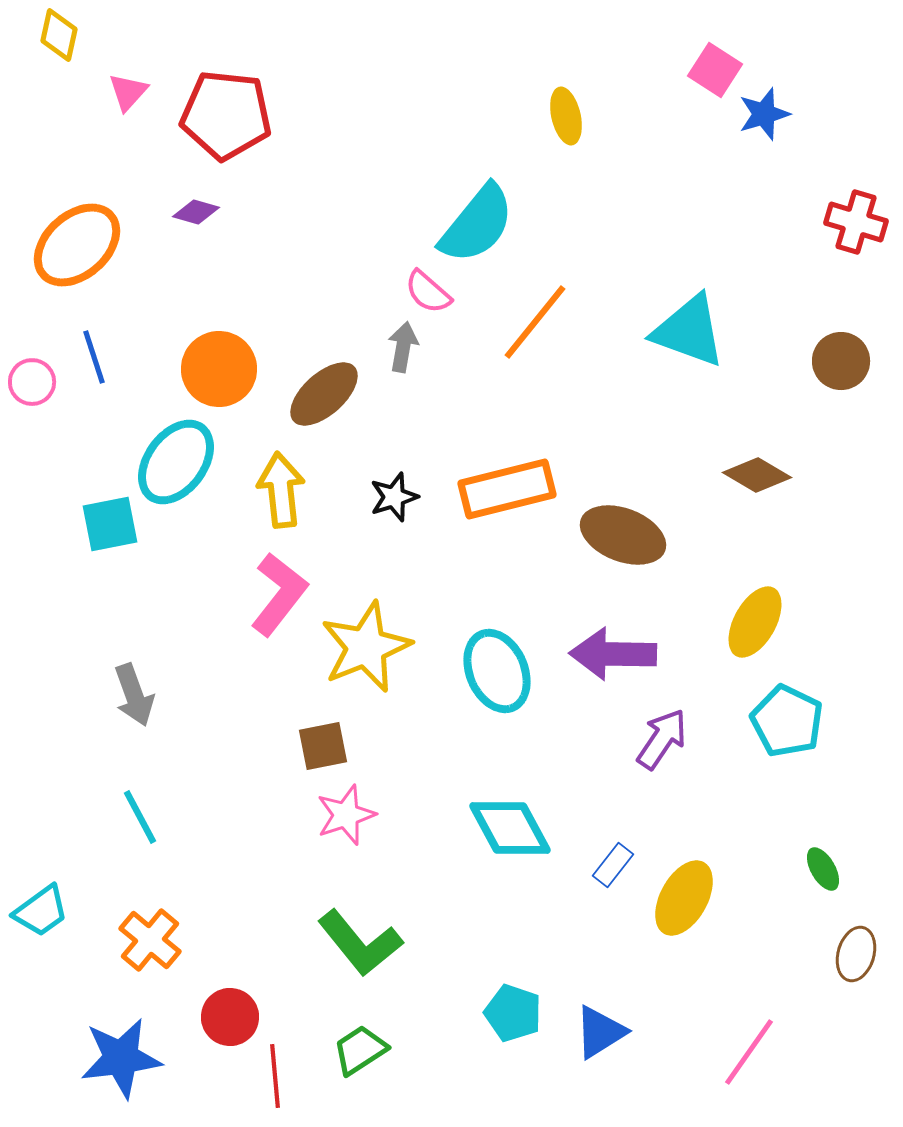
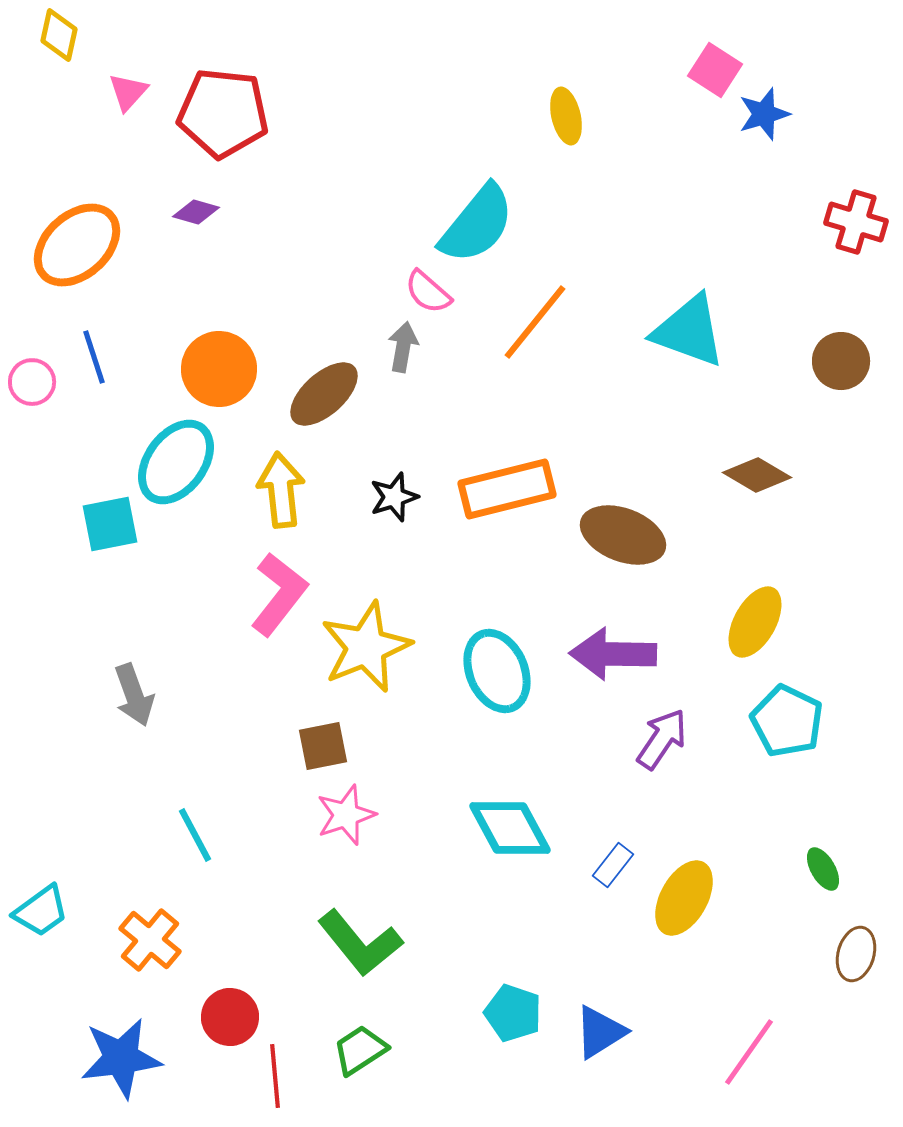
red pentagon at (226, 115): moved 3 px left, 2 px up
cyan line at (140, 817): moved 55 px right, 18 px down
